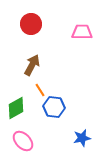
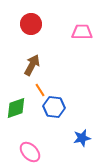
green diamond: rotated 10 degrees clockwise
pink ellipse: moved 7 px right, 11 px down
